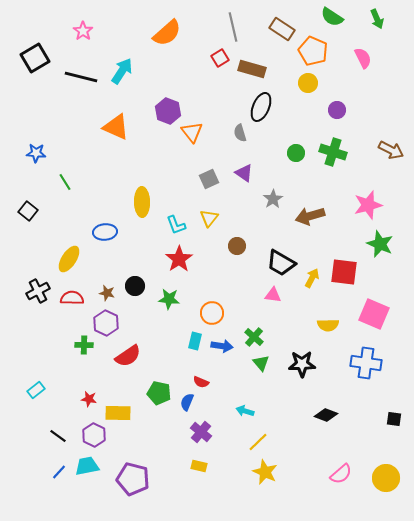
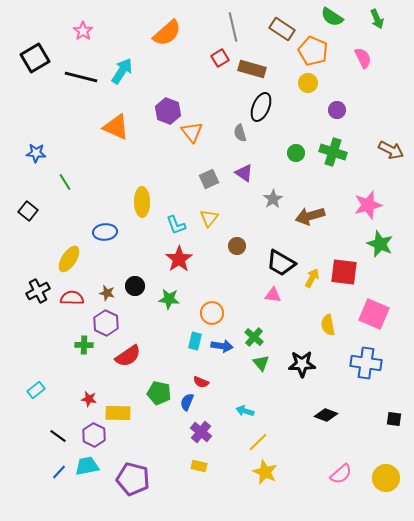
yellow semicircle at (328, 325): rotated 80 degrees clockwise
